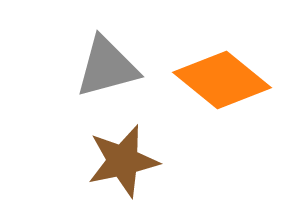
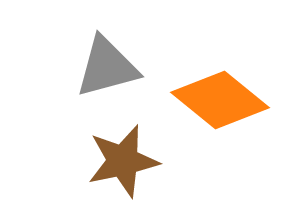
orange diamond: moved 2 px left, 20 px down
